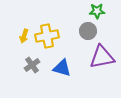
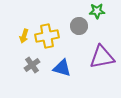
gray circle: moved 9 px left, 5 px up
